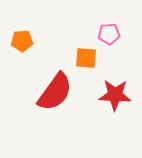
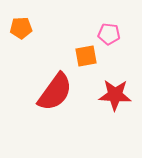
pink pentagon: rotated 10 degrees clockwise
orange pentagon: moved 1 px left, 13 px up
orange square: moved 2 px up; rotated 15 degrees counterclockwise
